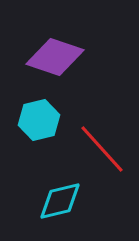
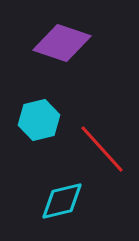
purple diamond: moved 7 px right, 14 px up
cyan diamond: moved 2 px right
